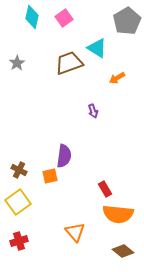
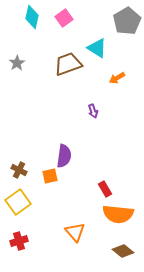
brown trapezoid: moved 1 px left, 1 px down
